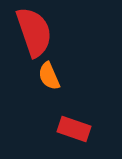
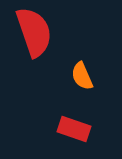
orange semicircle: moved 33 px right
